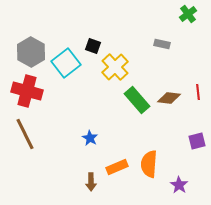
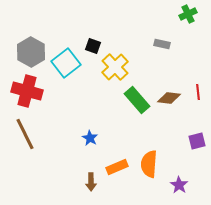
green cross: rotated 12 degrees clockwise
